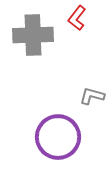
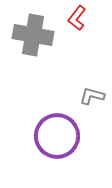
gray cross: rotated 12 degrees clockwise
purple circle: moved 1 px left, 1 px up
